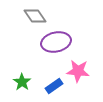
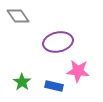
gray diamond: moved 17 px left
purple ellipse: moved 2 px right
blue rectangle: rotated 48 degrees clockwise
